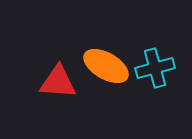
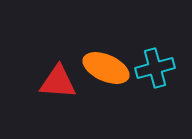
orange ellipse: moved 2 px down; rotated 6 degrees counterclockwise
